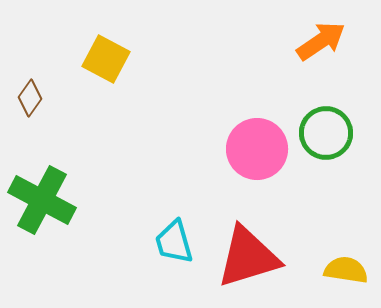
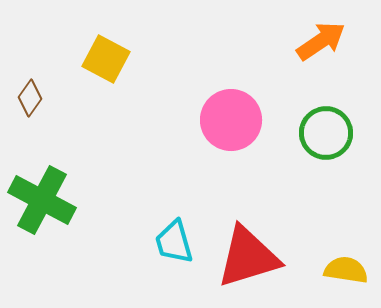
pink circle: moved 26 px left, 29 px up
